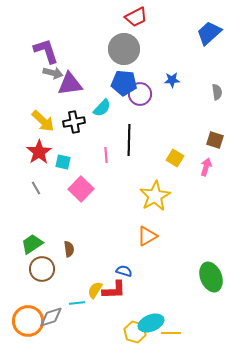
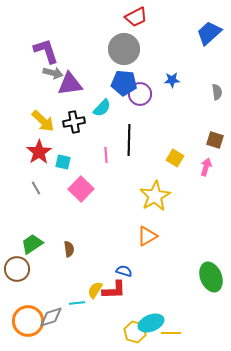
brown circle: moved 25 px left
